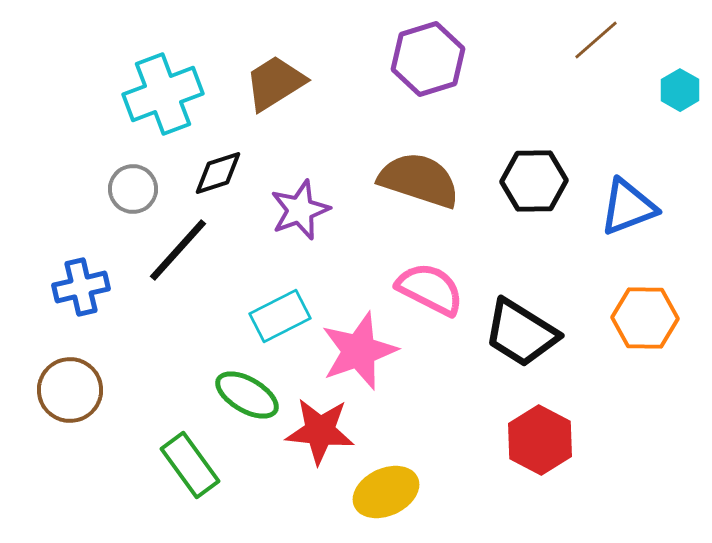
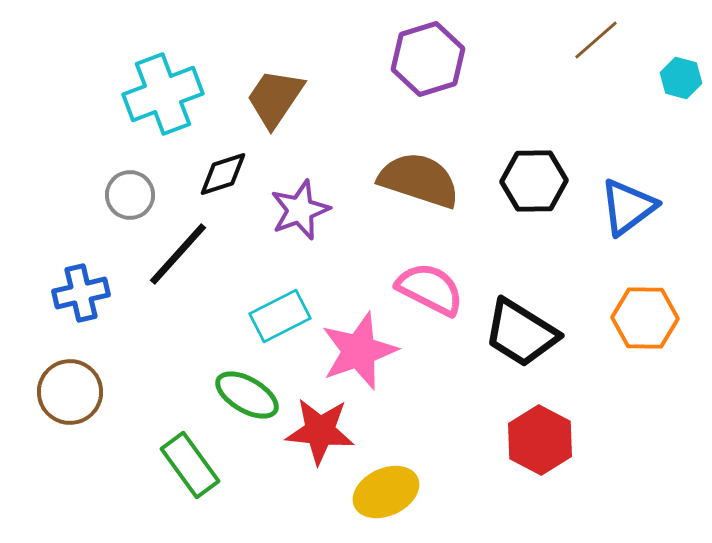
brown trapezoid: moved 15 px down; rotated 24 degrees counterclockwise
cyan hexagon: moved 1 px right, 12 px up; rotated 15 degrees counterclockwise
black diamond: moved 5 px right, 1 px down
gray circle: moved 3 px left, 6 px down
blue triangle: rotated 16 degrees counterclockwise
black line: moved 4 px down
blue cross: moved 6 px down
brown circle: moved 2 px down
